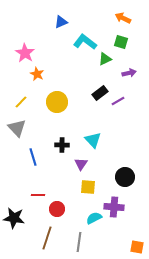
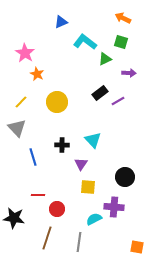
purple arrow: rotated 16 degrees clockwise
cyan semicircle: moved 1 px down
